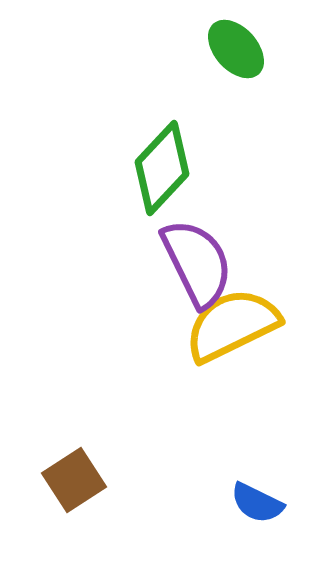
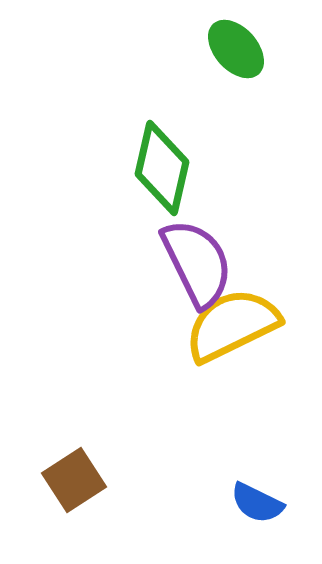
green diamond: rotated 30 degrees counterclockwise
